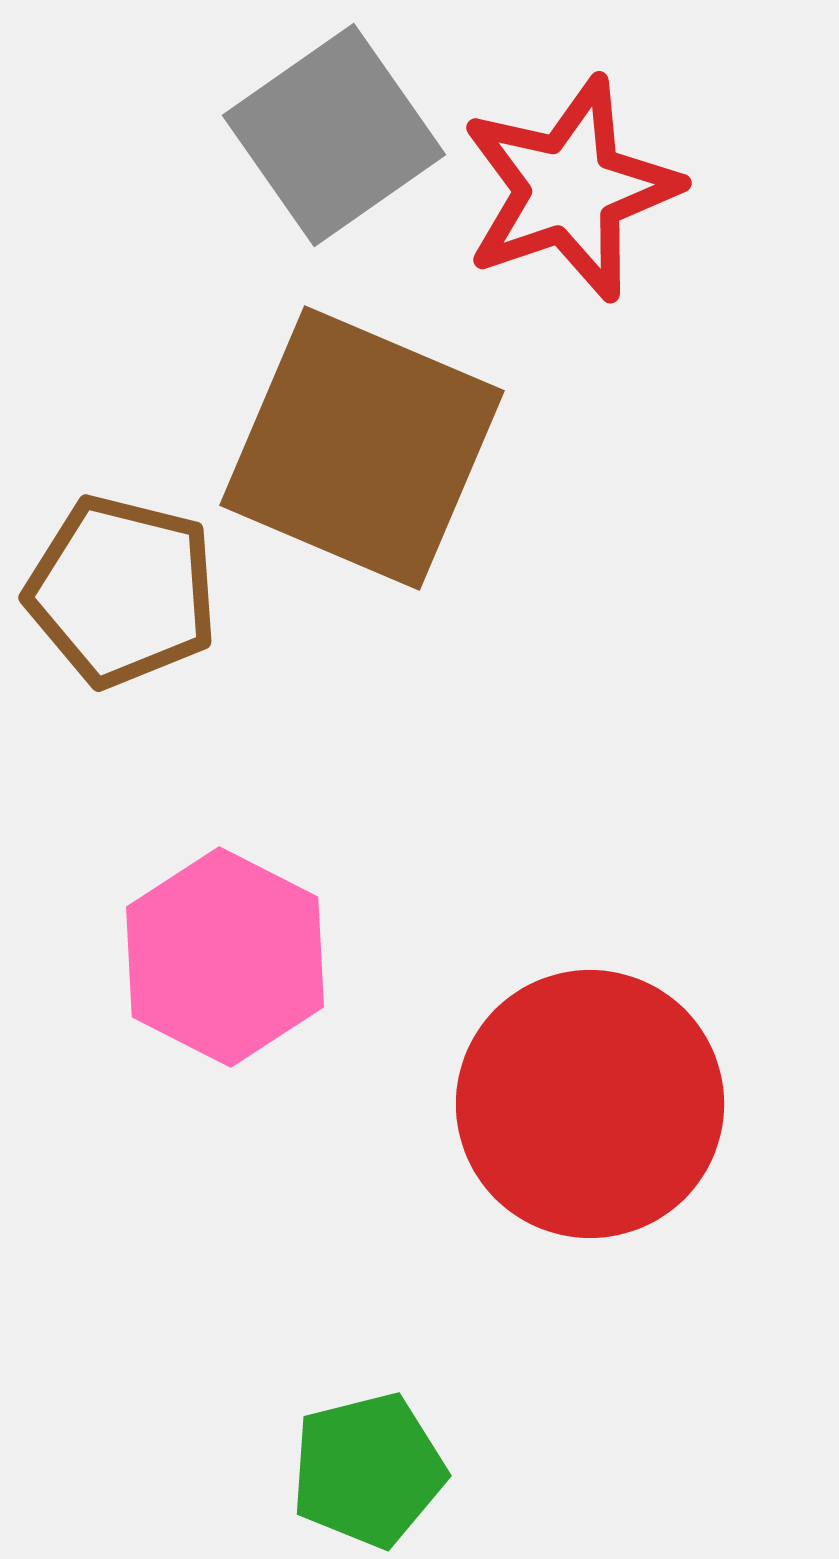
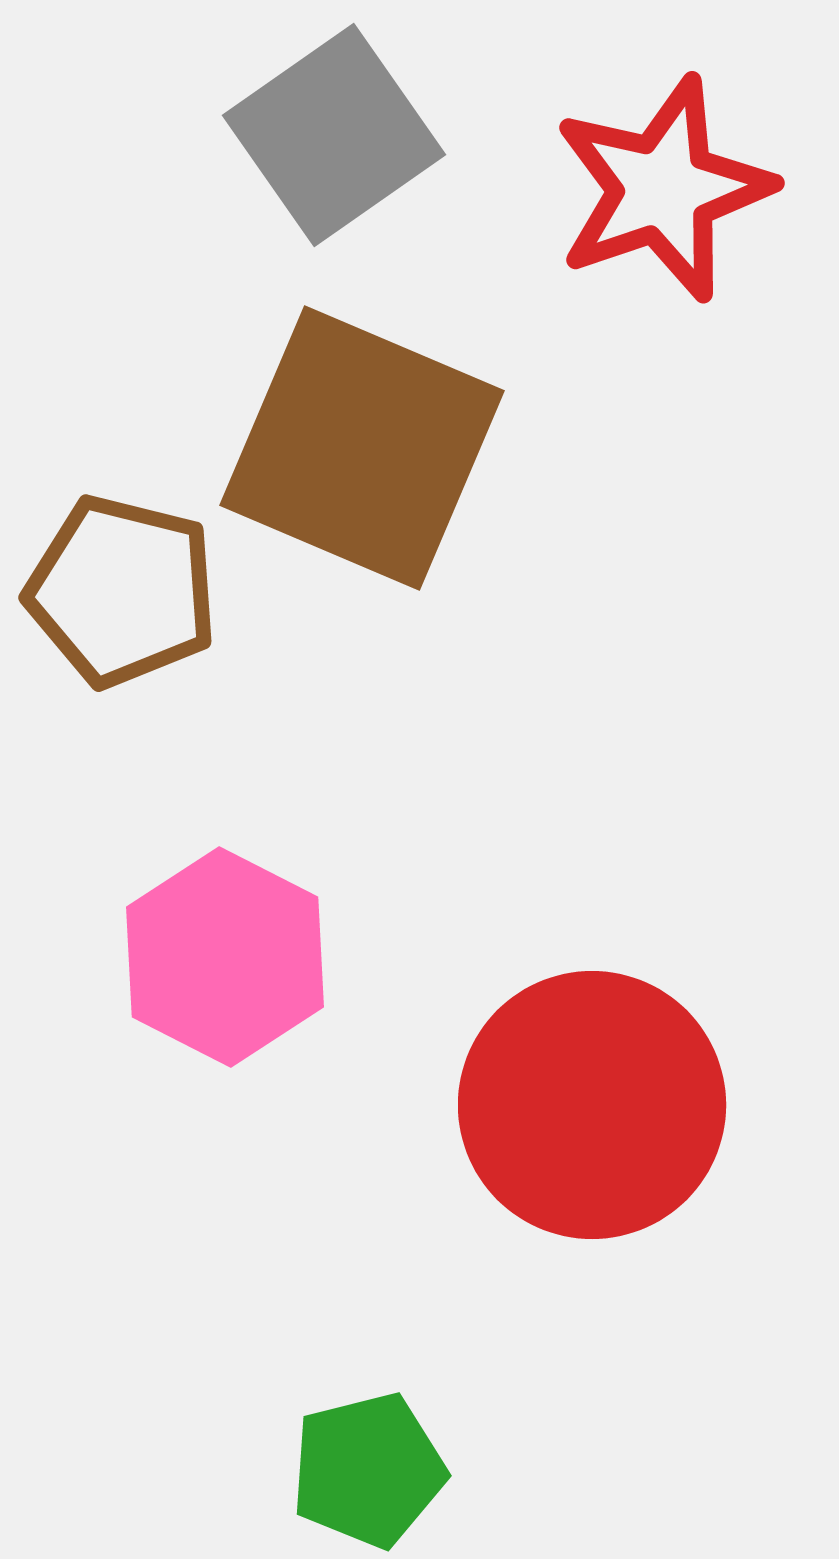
red star: moved 93 px right
red circle: moved 2 px right, 1 px down
